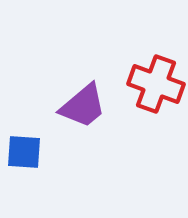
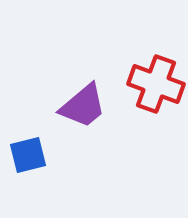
blue square: moved 4 px right, 3 px down; rotated 18 degrees counterclockwise
